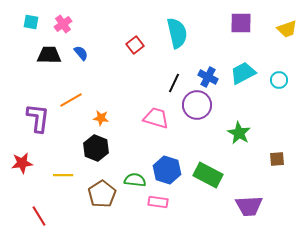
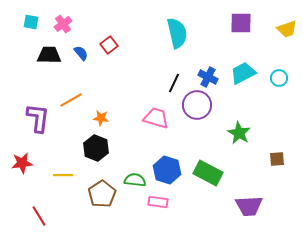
red square: moved 26 px left
cyan circle: moved 2 px up
green rectangle: moved 2 px up
